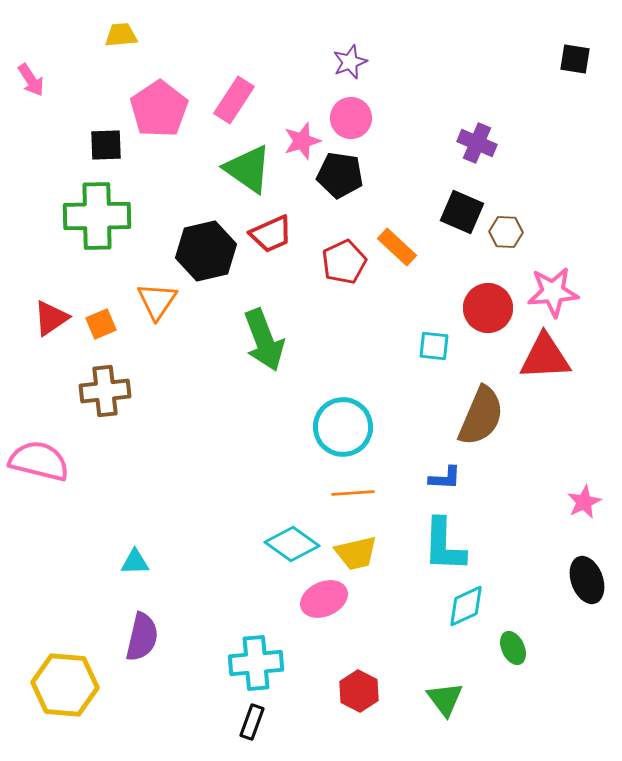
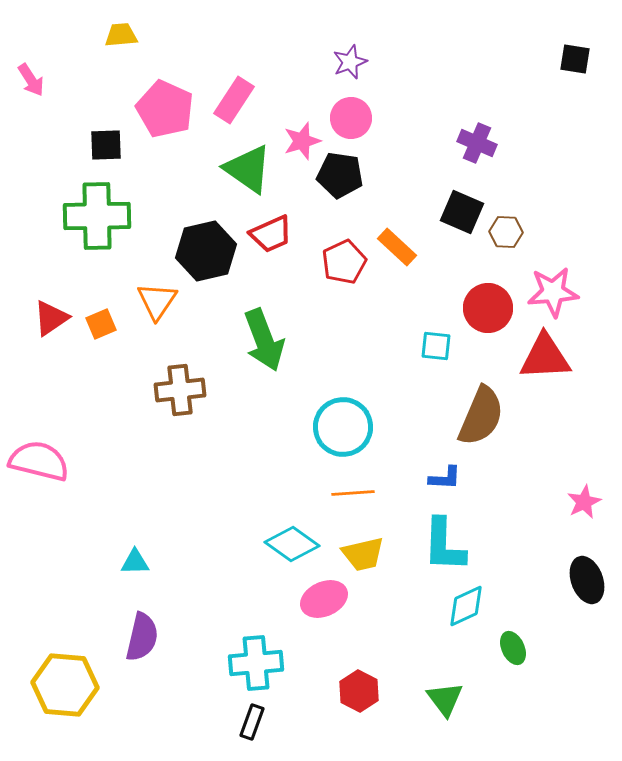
pink pentagon at (159, 109): moved 6 px right; rotated 14 degrees counterclockwise
cyan square at (434, 346): moved 2 px right
brown cross at (105, 391): moved 75 px right, 1 px up
yellow trapezoid at (356, 553): moved 7 px right, 1 px down
